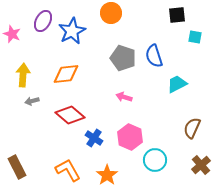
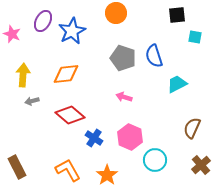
orange circle: moved 5 px right
